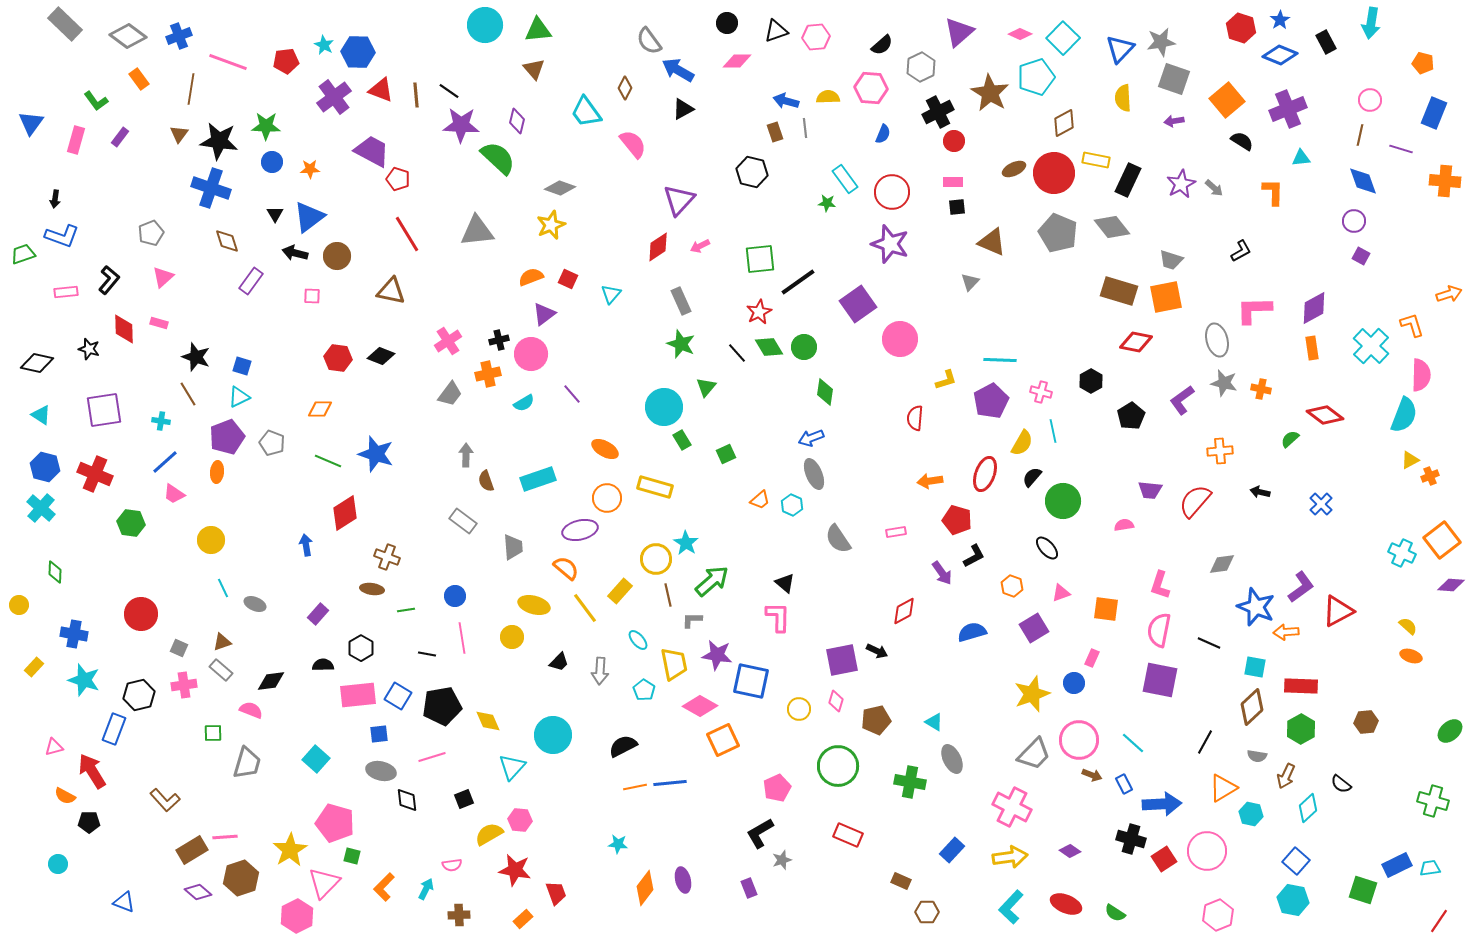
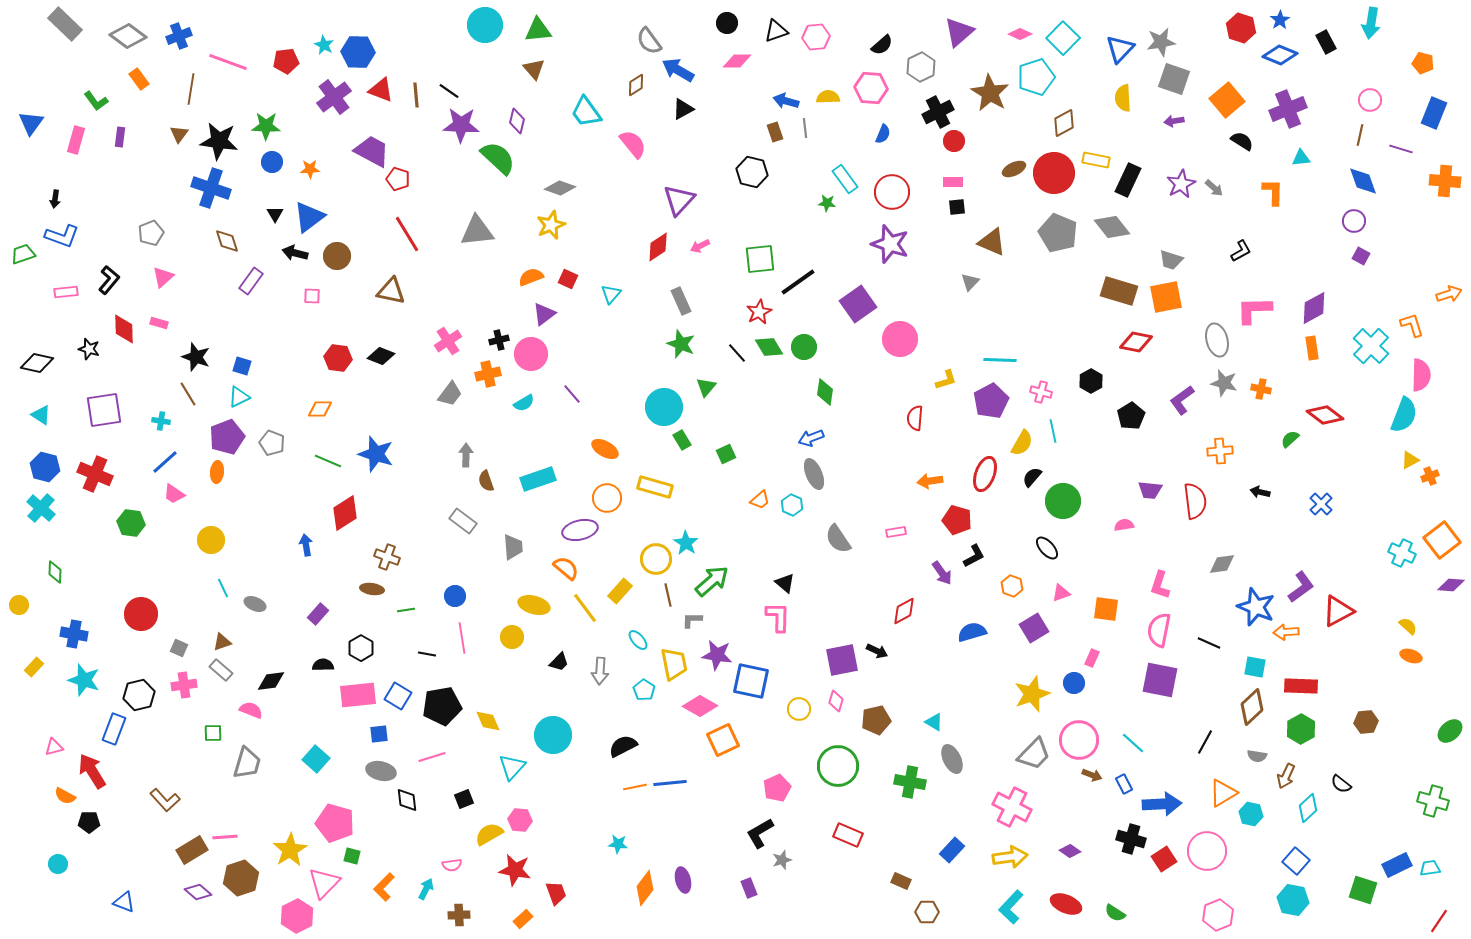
brown diamond at (625, 88): moved 11 px right, 3 px up; rotated 30 degrees clockwise
purple rectangle at (120, 137): rotated 30 degrees counterclockwise
red semicircle at (1195, 501): rotated 132 degrees clockwise
orange triangle at (1223, 788): moved 5 px down
